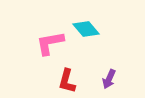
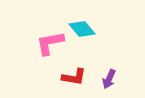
cyan diamond: moved 4 px left
red L-shape: moved 7 px right, 4 px up; rotated 95 degrees counterclockwise
